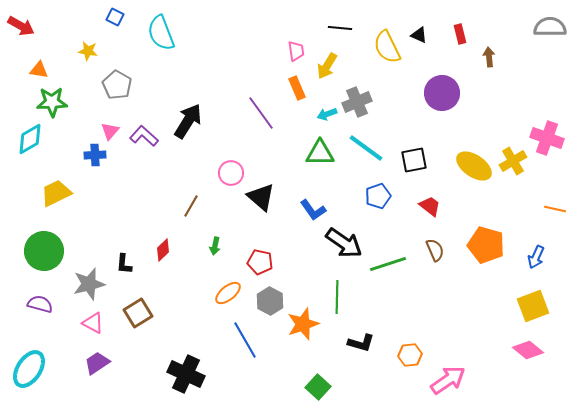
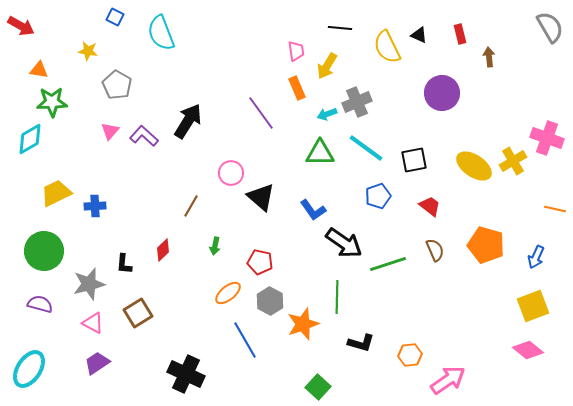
gray semicircle at (550, 27): rotated 60 degrees clockwise
blue cross at (95, 155): moved 51 px down
